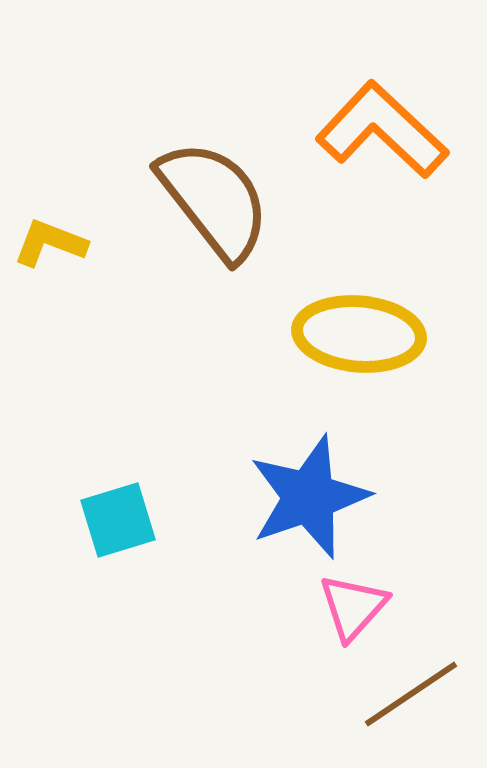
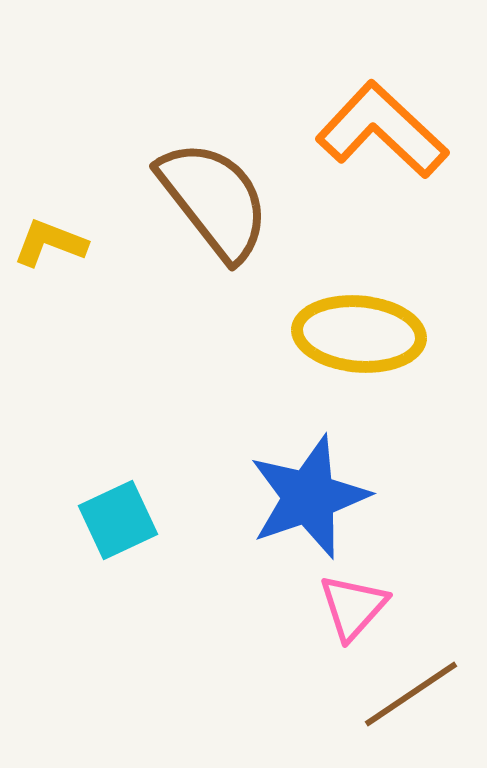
cyan square: rotated 8 degrees counterclockwise
